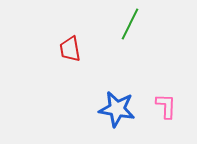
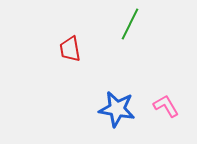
pink L-shape: rotated 32 degrees counterclockwise
